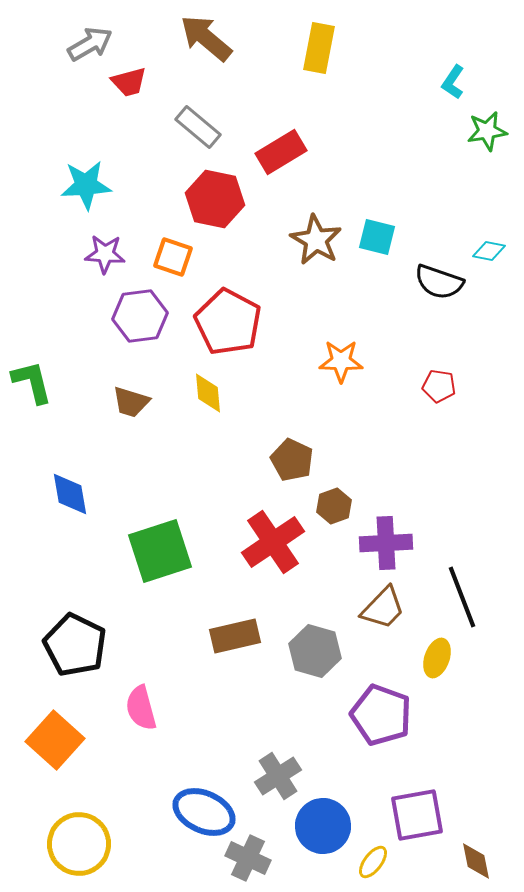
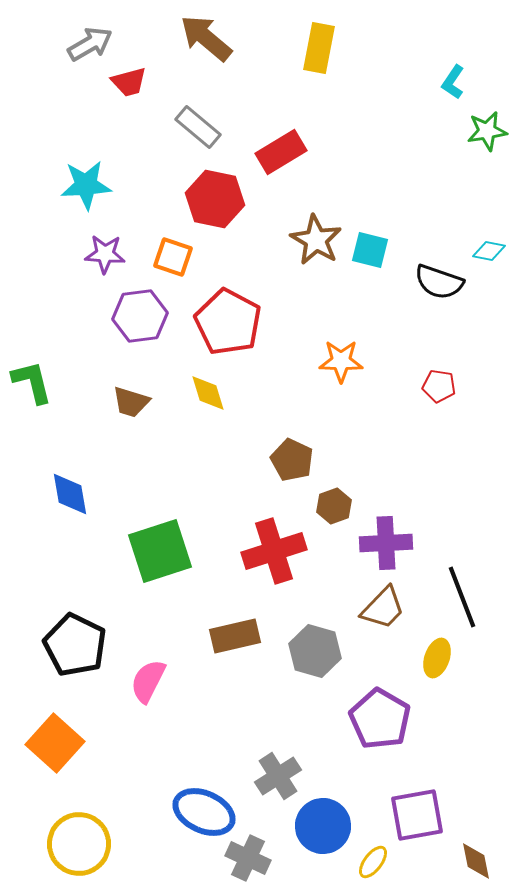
cyan square at (377, 237): moved 7 px left, 13 px down
yellow diamond at (208, 393): rotated 12 degrees counterclockwise
red cross at (273, 542): moved 1 px right, 9 px down; rotated 16 degrees clockwise
pink semicircle at (141, 708): moved 7 px right, 27 px up; rotated 42 degrees clockwise
purple pentagon at (381, 715): moved 1 px left, 4 px down; rotated 10 degrees clockwise
orange square at (55, 740): moved 3 px down
